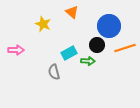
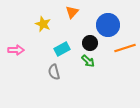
orange triangle: rotated 32 degrees clockwise
blue circle: moved 1 px left, 1 px up
black circle: moved 7 px left, 2 px up
cyan rectangle: moved 7 px left, 4 px up
green arrow: rotated 40 degrees clockwise
